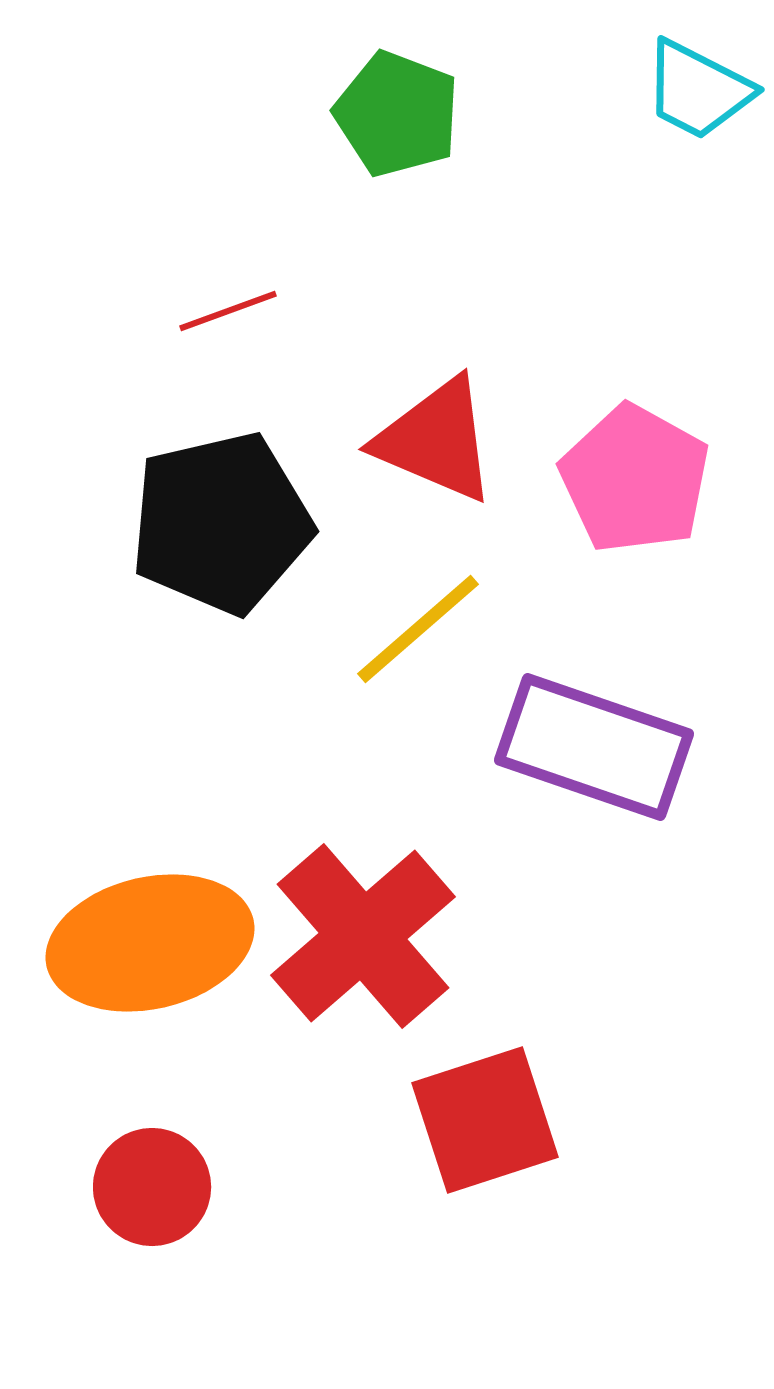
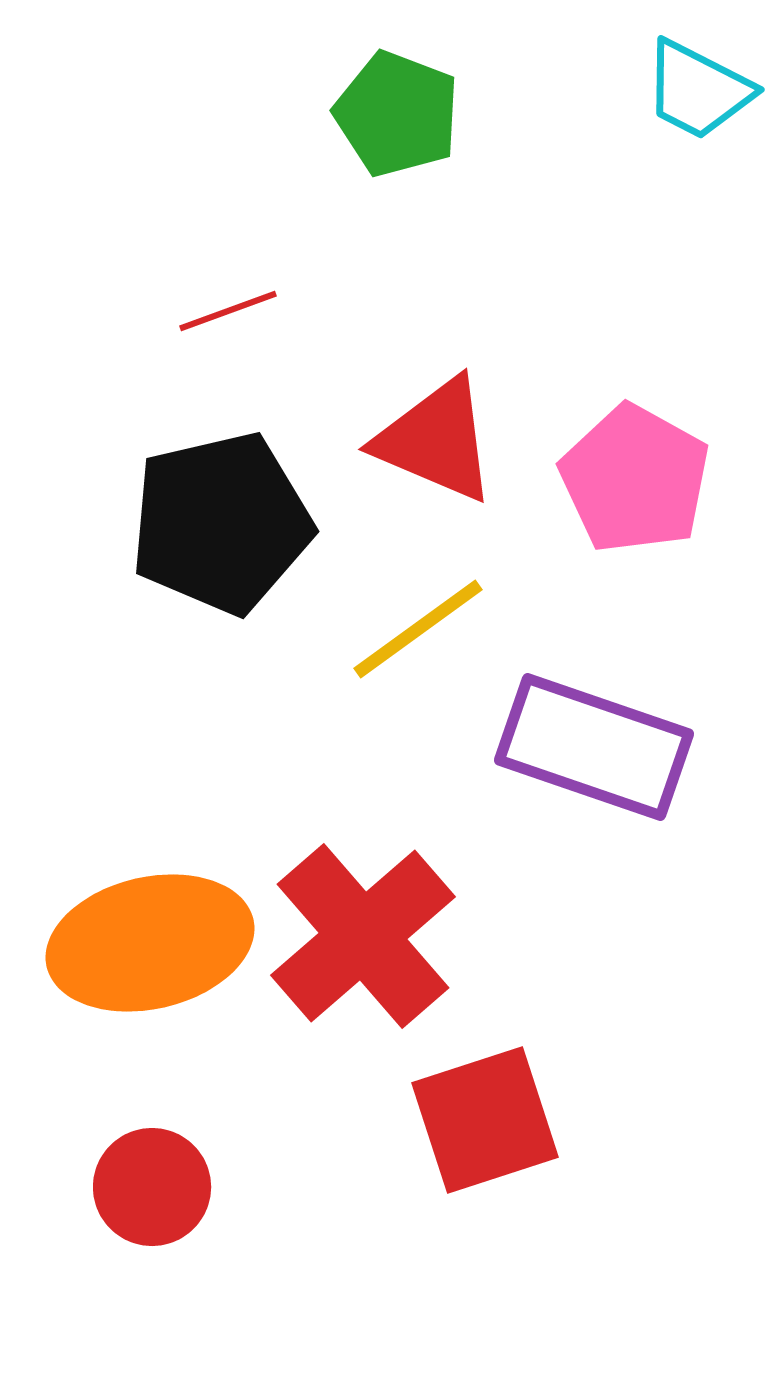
yellow line: rotated 5 degrees clockwise
